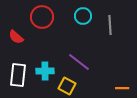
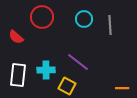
cyan circle: moved 1 px right, 3 px down
purple line: moved 1 px left
cyan cross: moved 1 px right, 1 px up
